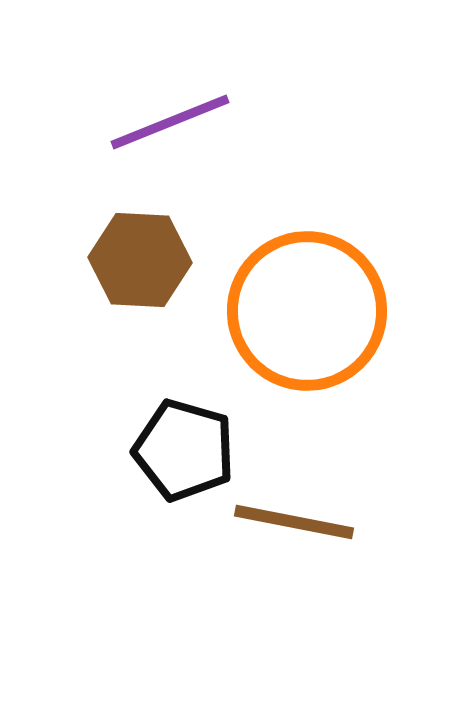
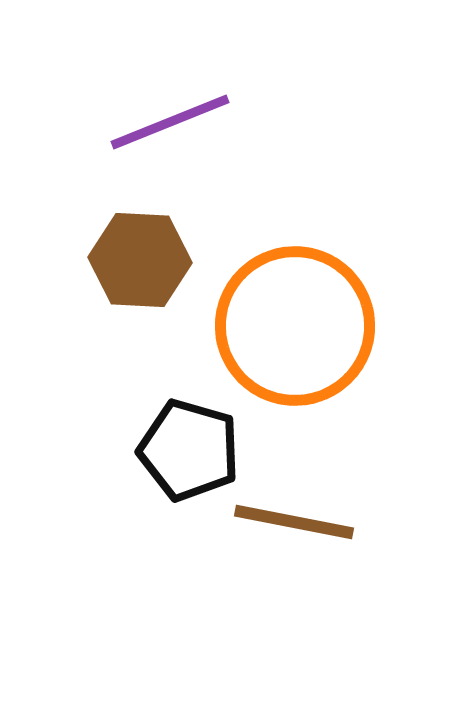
orange circle: moved 12 px left, 15 px down
black pentagon: moved 5 px right
